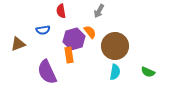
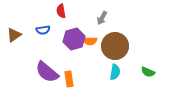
gray arrow: moved 3 px right, 7 px down
orange semicircle: moved 9 px down; rotated 128 degrees clockwise
brown triangle: moved 4 px left, 9 px up; rotated 14 degrees counterclockwise
orange rectangle: moved 24 px down
purple semicircle: rotated 25 degrees counterclockwise
